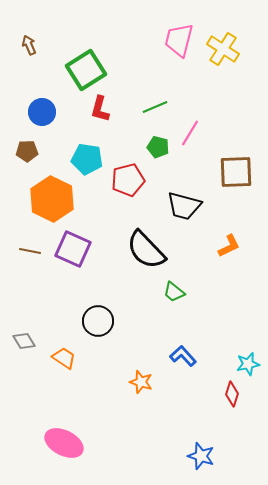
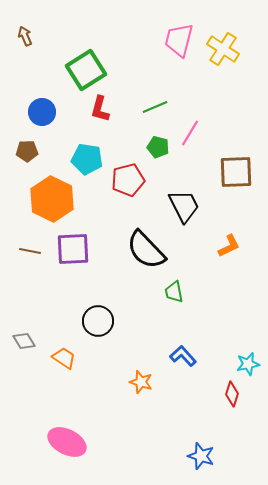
brown arrow: moved 4 px left, 9 px up
black trapezoid: rotated 132 degrees counterclockwise
purple square: rotated 27 degrees counterclockwise
green trapezoid: rotated 40 degrees clockwise
pink ellipse: moved 3 px right, 1 px up
